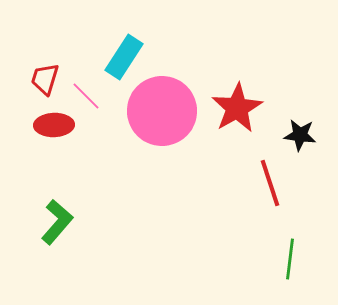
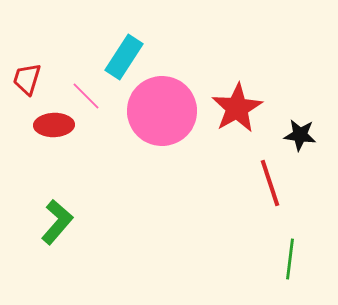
red trapezoid: moved 18 px left
